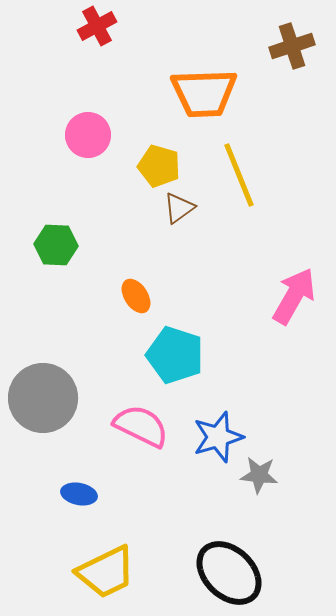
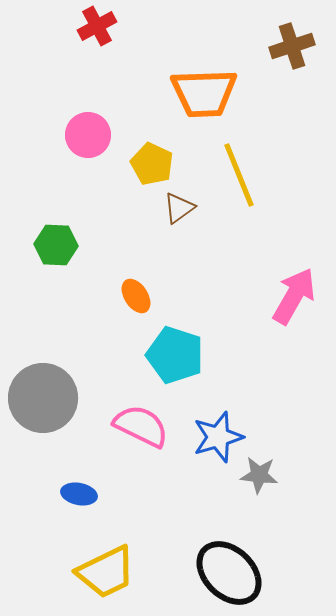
yellow pentagon: moved 7 px left, 2 px up; rotated 9 degrees clockwise
